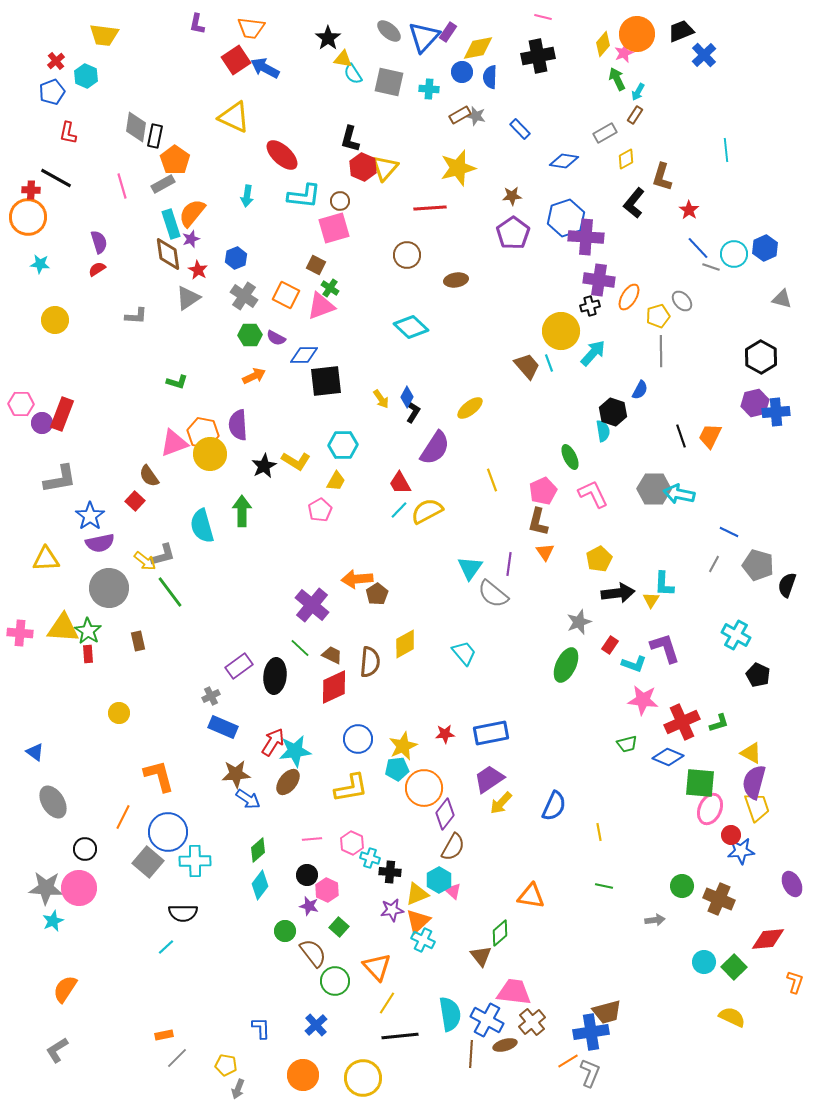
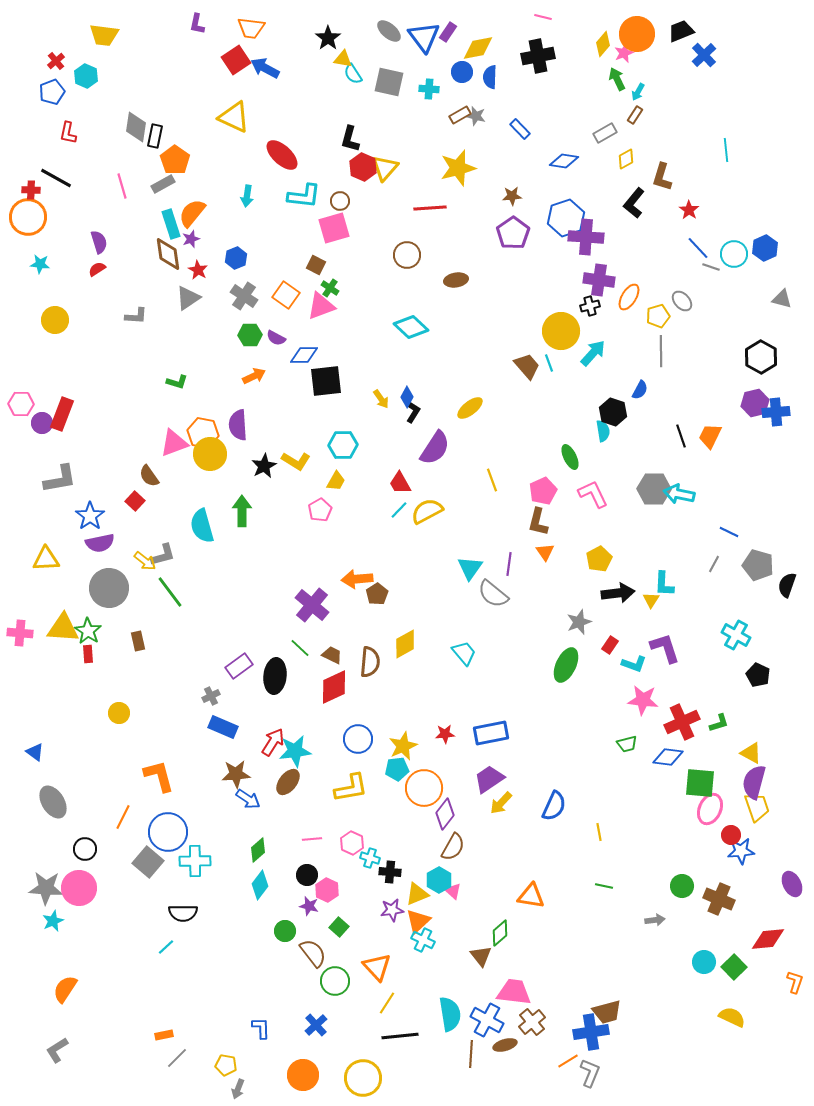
blue triangle at (424, 37): rotated 20 degrees counterclockwise
orange square at (286, 295): rotated 8 degrees clockwise
blue diamond at (668, 757): rotated 16 degrees counterclockwise
